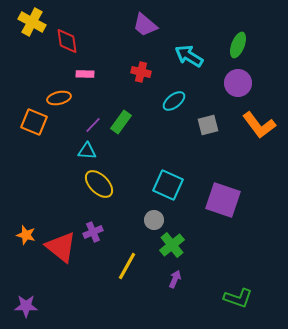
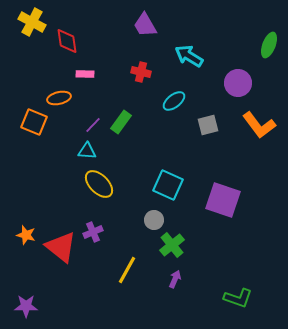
purple trapezoid: rotated 20 degrees clockwise
green ellipse: moved 31 px right
yellow line: moved 4 px down
